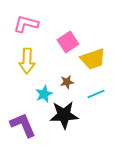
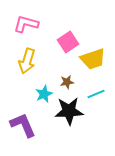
yellow arrow: rotated 15 degrees clockwise
black star: moved 5 px right, 4 px up
